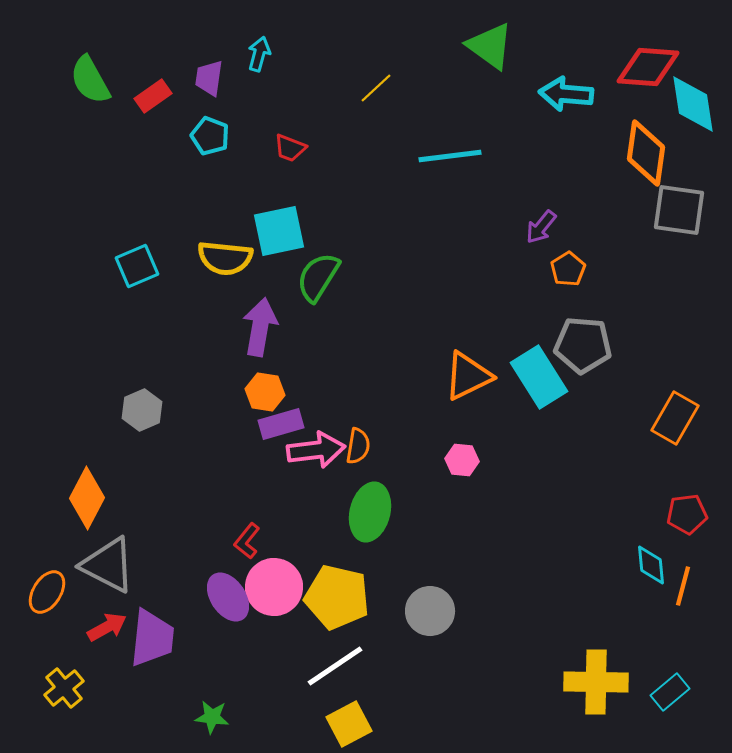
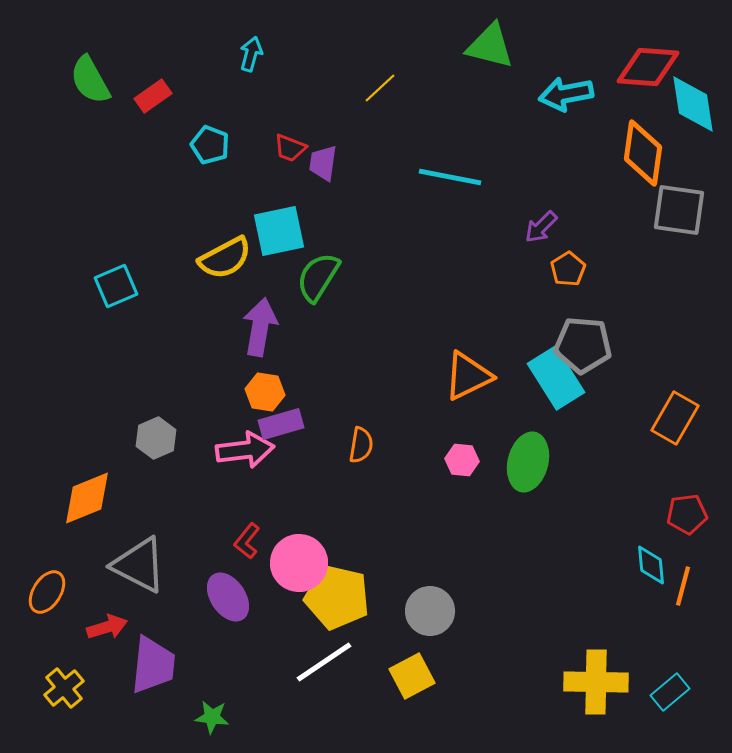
green triangle at (490, 46): rotated 22 degrees counterclockwise
cyan arrow at (259, 54): moved 8 px left
purple trapezoid at (209, 78): moved 114 px right, 85 px down
yellow line at (376, 88): moved 4 px right
cyan arrow at (566, 94): rotated 16 degrees counterclockwise
cyan pentagon at (210, 136): moved 9 px down
orange diamond at (646, 153): moved 3 px left
cyan line at (450, 156): moved 21 px down; rotated 18 degrees clockwise
purple arrow at (541, 227): rotated 6 degrees clockwise
yellow semicircle at (225, 258): rotated 34 degrees counterclockwise
cyan square at (137, 266): moved 21 px left, 20 px down
cyan rectangle at (539, 377): moved 17 px right, 1 px down
gray hexagon at (142, 410): moved 14 px right, 28 px down
orange semicircle at (358, 446): moved 3 px right, 1 px up
pink arrow at (316, 450): moved 71 px left
orange diamond at (87, 498): rotated 40 degrees clockwise
green ellipse at (370, 512): moved 158 px right, 50 px up
gray triangle at (108, 565): moved 31 px right
pink circle at (274, 587): moved 25 px right, 24 px up
red arrow at (107, 627): rotated 12 degrees clockwise
purple trapezoid at (152, 638): moved 1 px right, 27 px down
white line at (335, 666): moved 11 px left, 4 px up
yellow square at (349, 724): moved 63 px right, 48 px up
